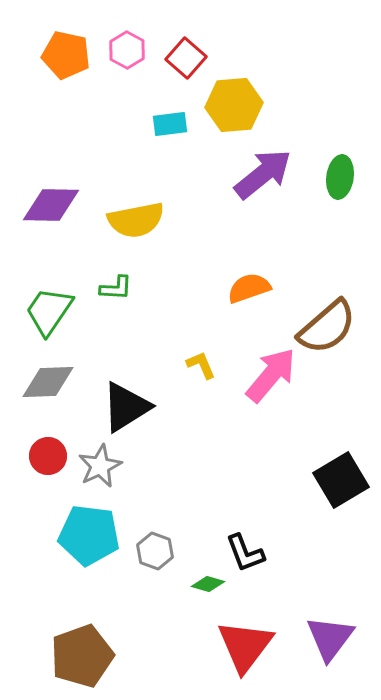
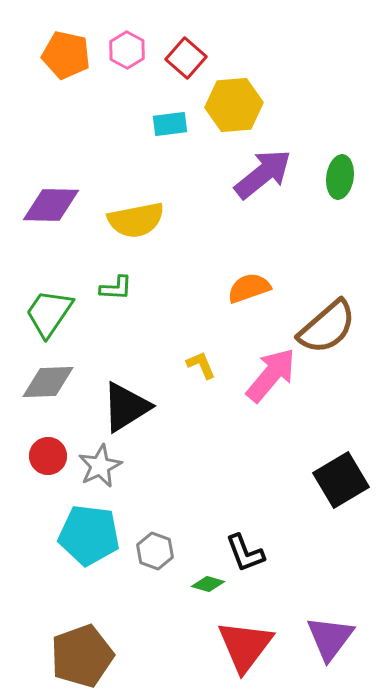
green trapezoid: moved 2 px down
